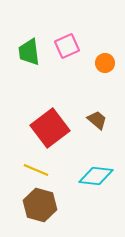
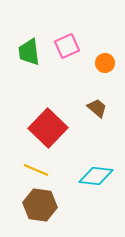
brown trapezoid: moved 12 px up
red square: moved 2 px left; rotated 9 degrees counterclockwise
brown hexagon: rotated 8 degrees counterclockwise
